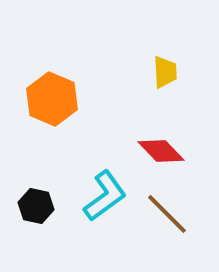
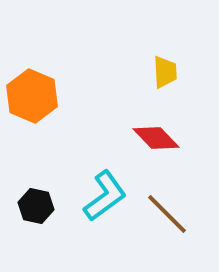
orange hexagon: moved 20 px left, 3 px up
red diamond: moved 5 px left, 13 px up
